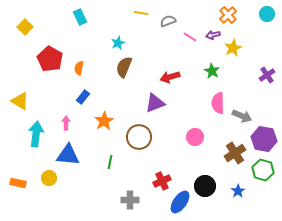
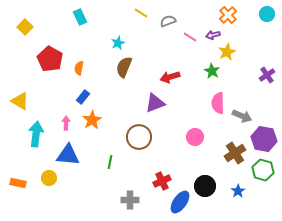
yellow line: rotated 24 degrees clockwise
yellow star: moved 6 px left, 4 px down
orange star: moved 12 px left, 1 px up
